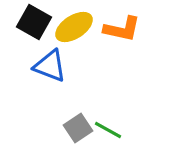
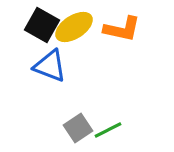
black square: moved 8 px right, 3 px down
green line: rotated 56 degrees counterclockwise
